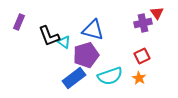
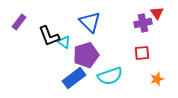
purple rectangle: rotated 14 degrees clockwise
blue triangle: moved 3 px left, 8 px up; rotated 30 degrees clockwise
red square: moved 3 px up; rotated 21 degrees clockwise
orange star: moved 18 px right, 1 px down; rotated 24 degrees clockwise
